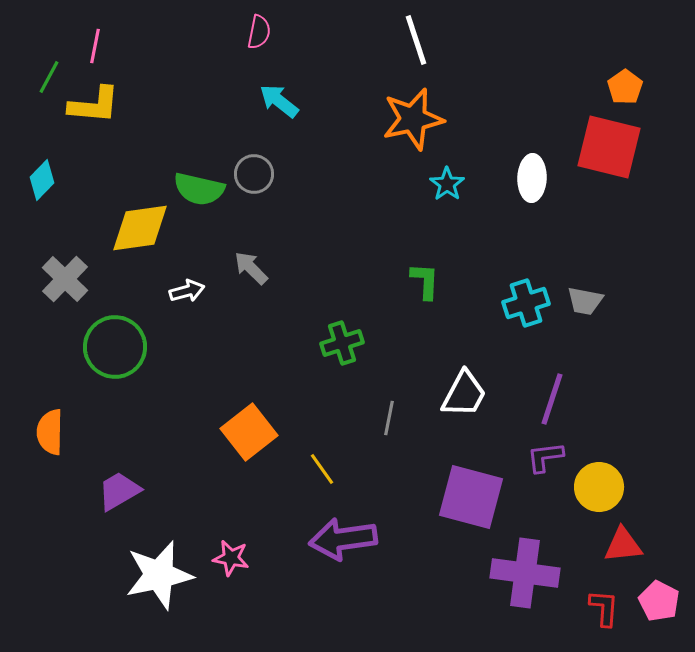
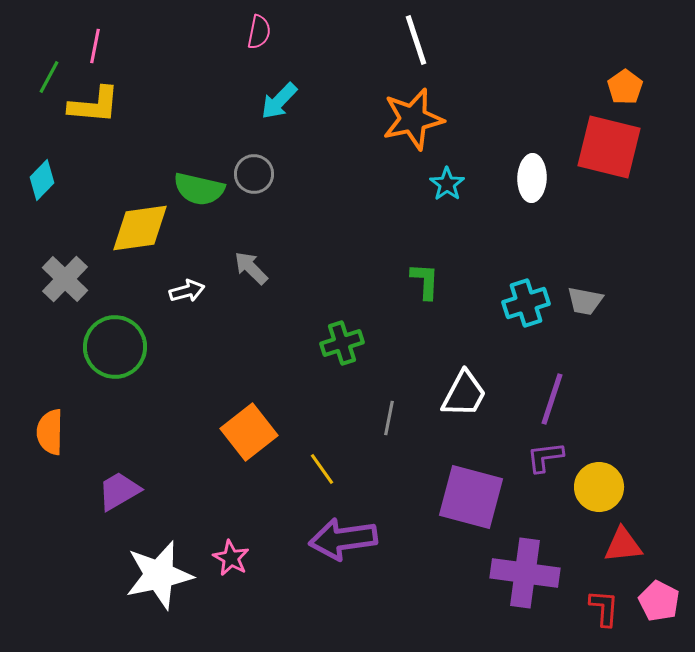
cyan arrow: rotated 84 degrees counterclockwise
pink star: rotated 18 degrees clockwise
